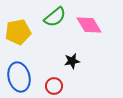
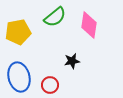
pink diamond: rotated 40 degrees clockwise
red circle: moved 4 px left, 1 px up
